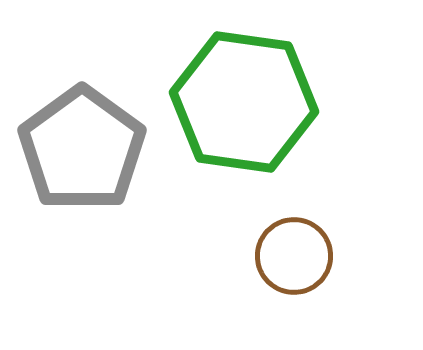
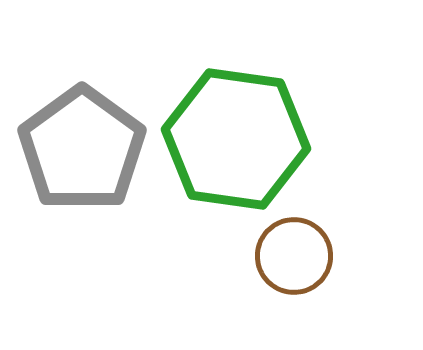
green hexagon: moved 8 px left, 37 px down
